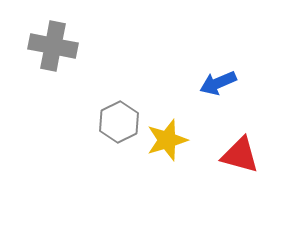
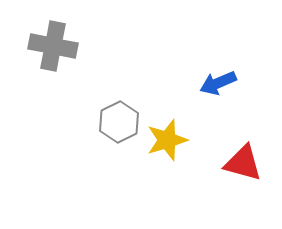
red triangle: moved 3 px right, 8 px down
